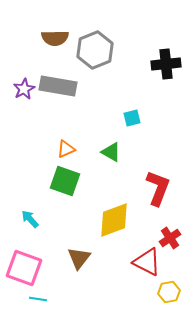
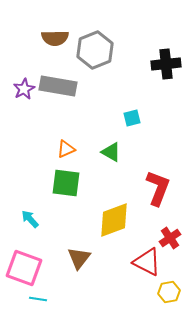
green square: moved 1 px right, 2 px down; rotated 12 degrees counterclockwise
